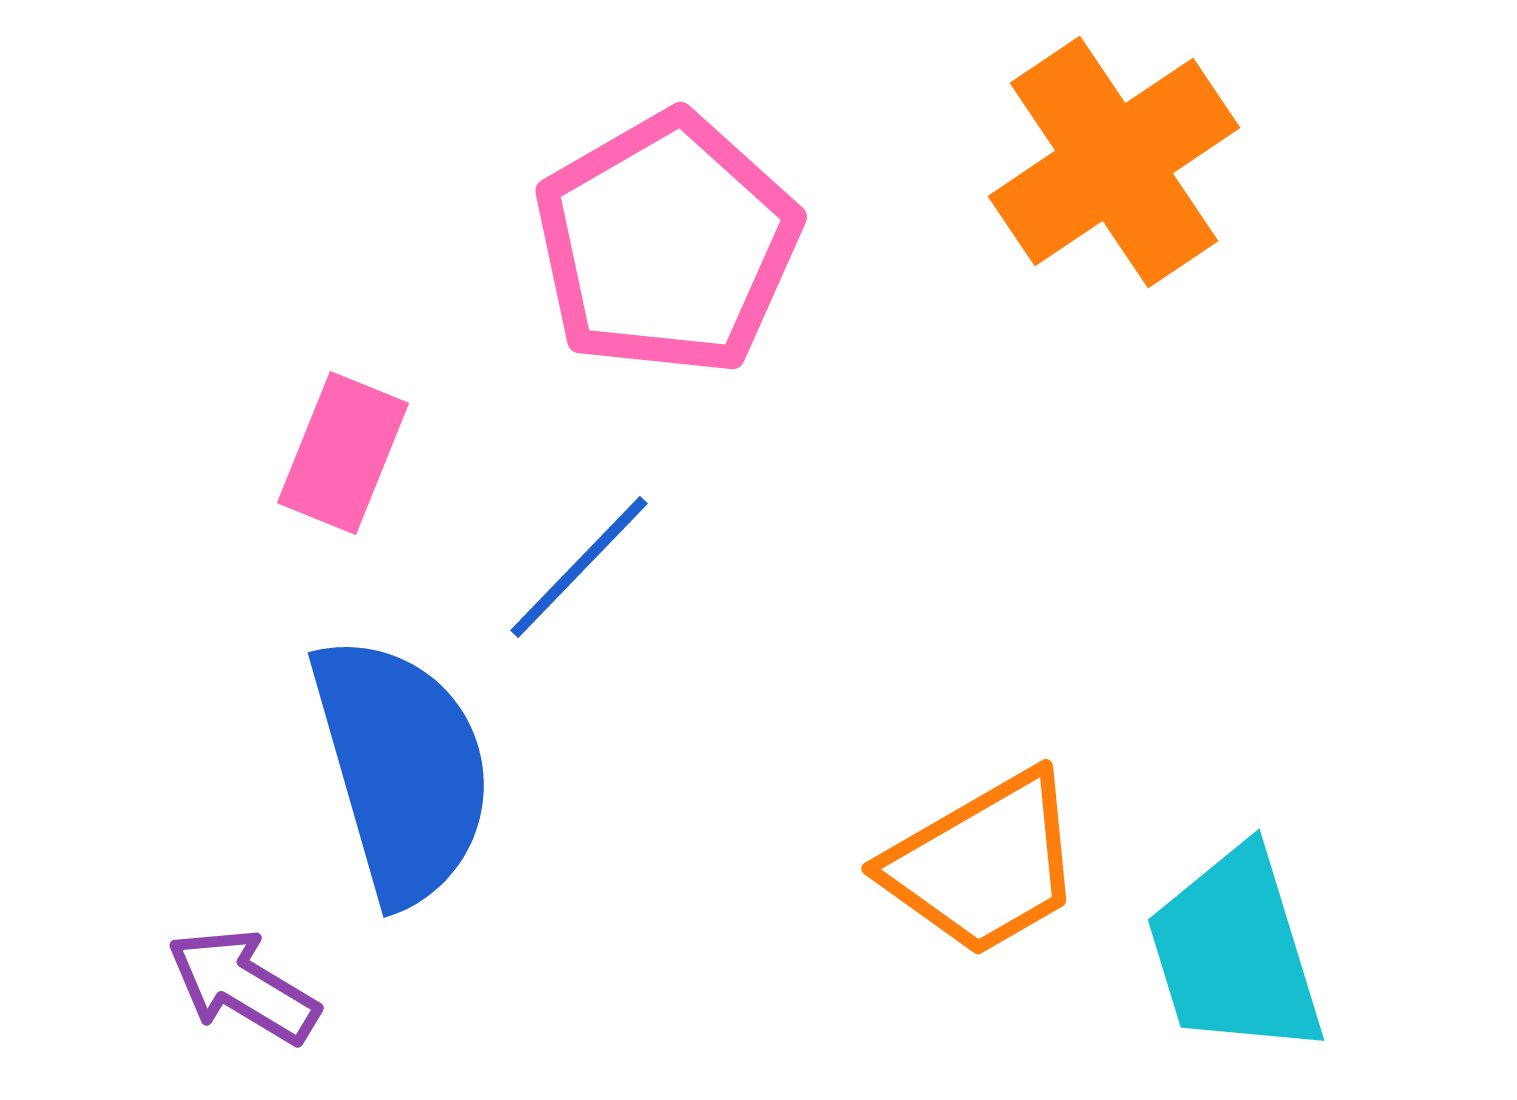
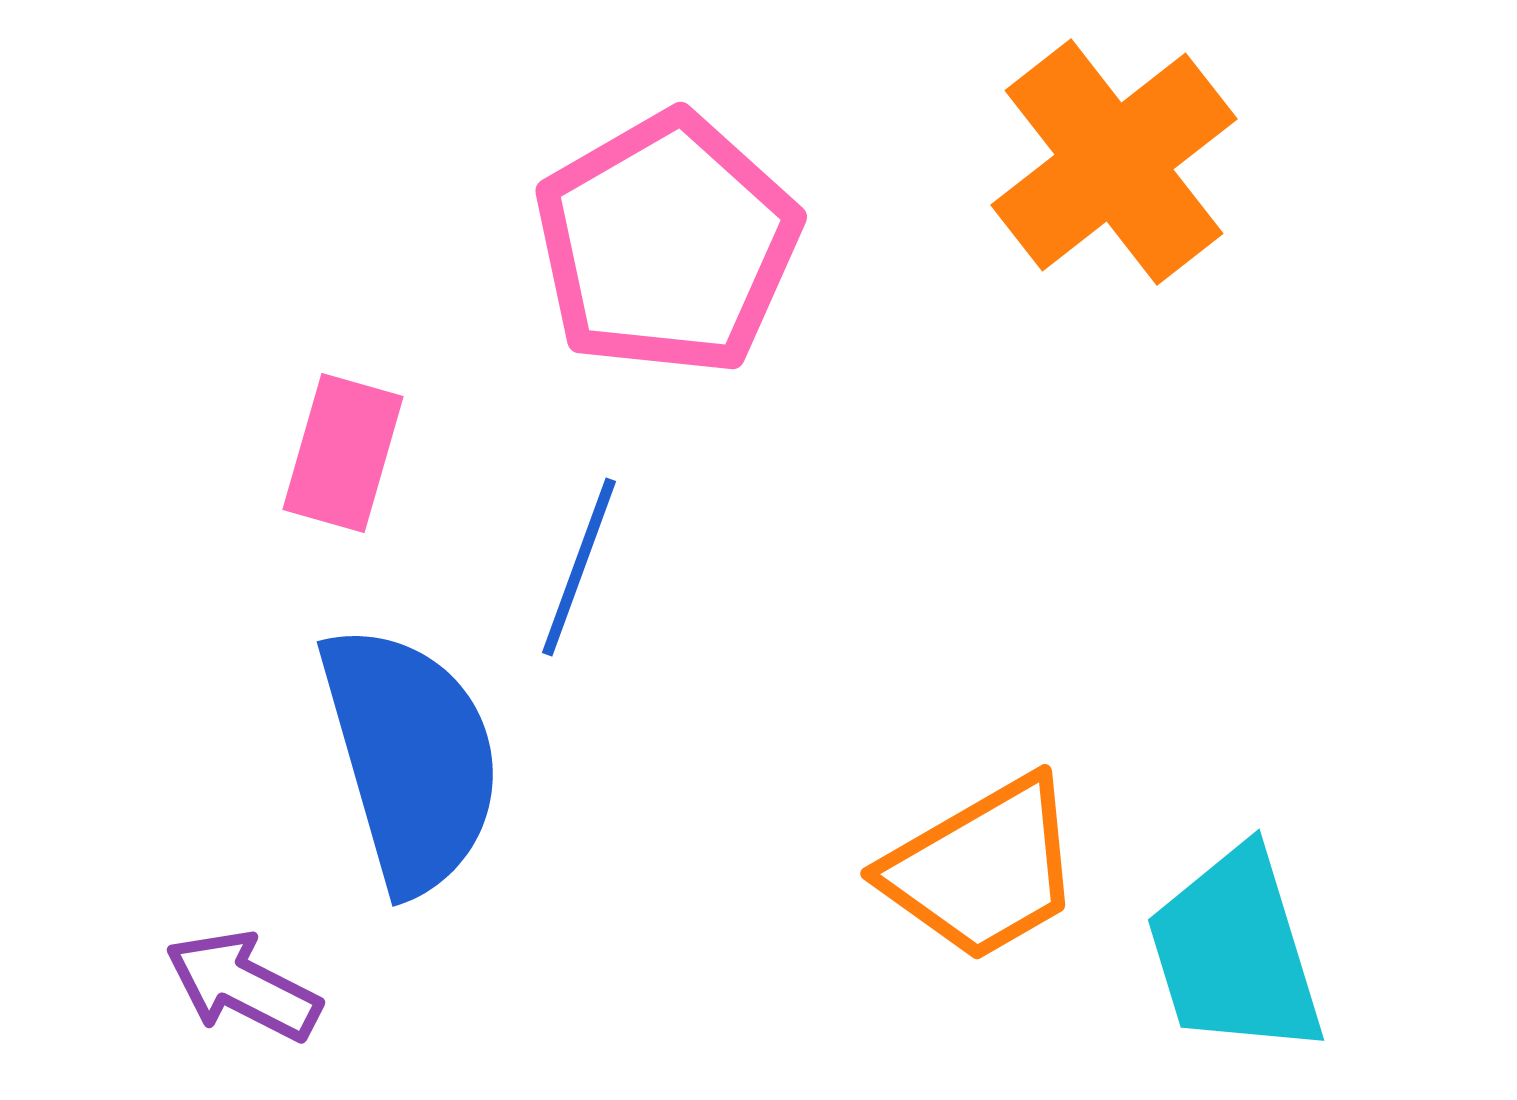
orange cross: rotated 4 degrees counterclockwise
pink rectangle: rotated 6 degrees counterclockwise
blue line: rotated 24 degrees counterclockwise
blue semicircle: moved 9 px right, 11 px up
orange trapezoid: moved 1 px left, 5 px down
purple arrow: rotated 4 degrees counterclockwise
